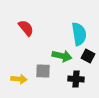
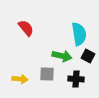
gray square: moved 4 px right, 3 px down
yellow arrow: moved 1 px right
